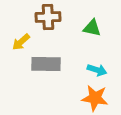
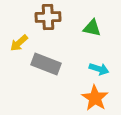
yellow arrow: moved 2 px left, 1 px down
gray rectangle: rotated 20 degrees clockwise
cyan arrow: moved 2 px right, 1 px up
orange star: rotated 24 degrees clockwise
